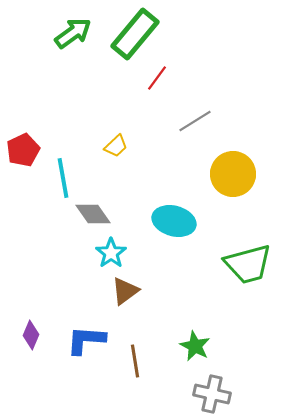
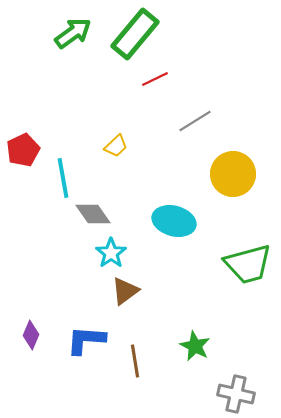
red line: moved 2 px left, 1 px down; rotated 28 degrees clockwise
gray cross: moved 24 px right
